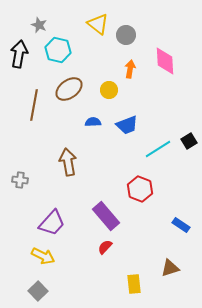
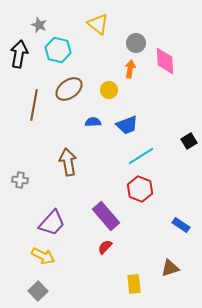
gray circle: moved 10 px right, 8 px down
cyan line: moved 17 px left, 7 px down
